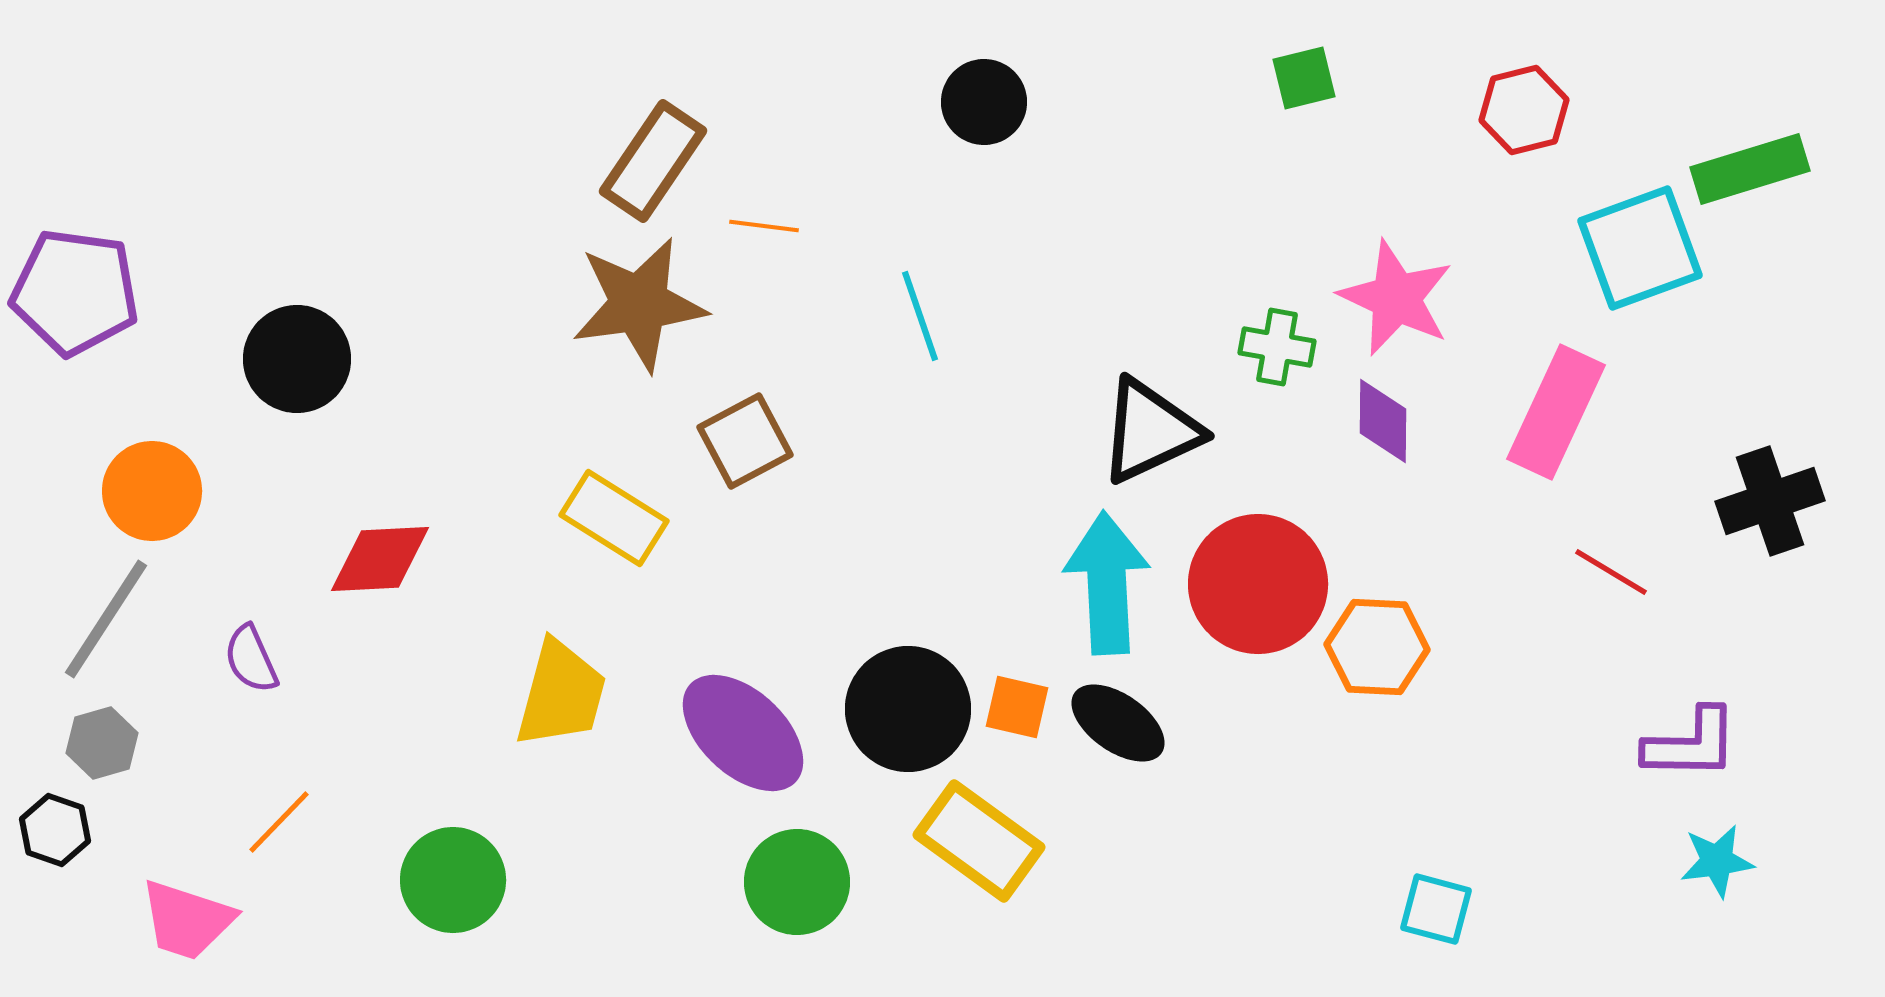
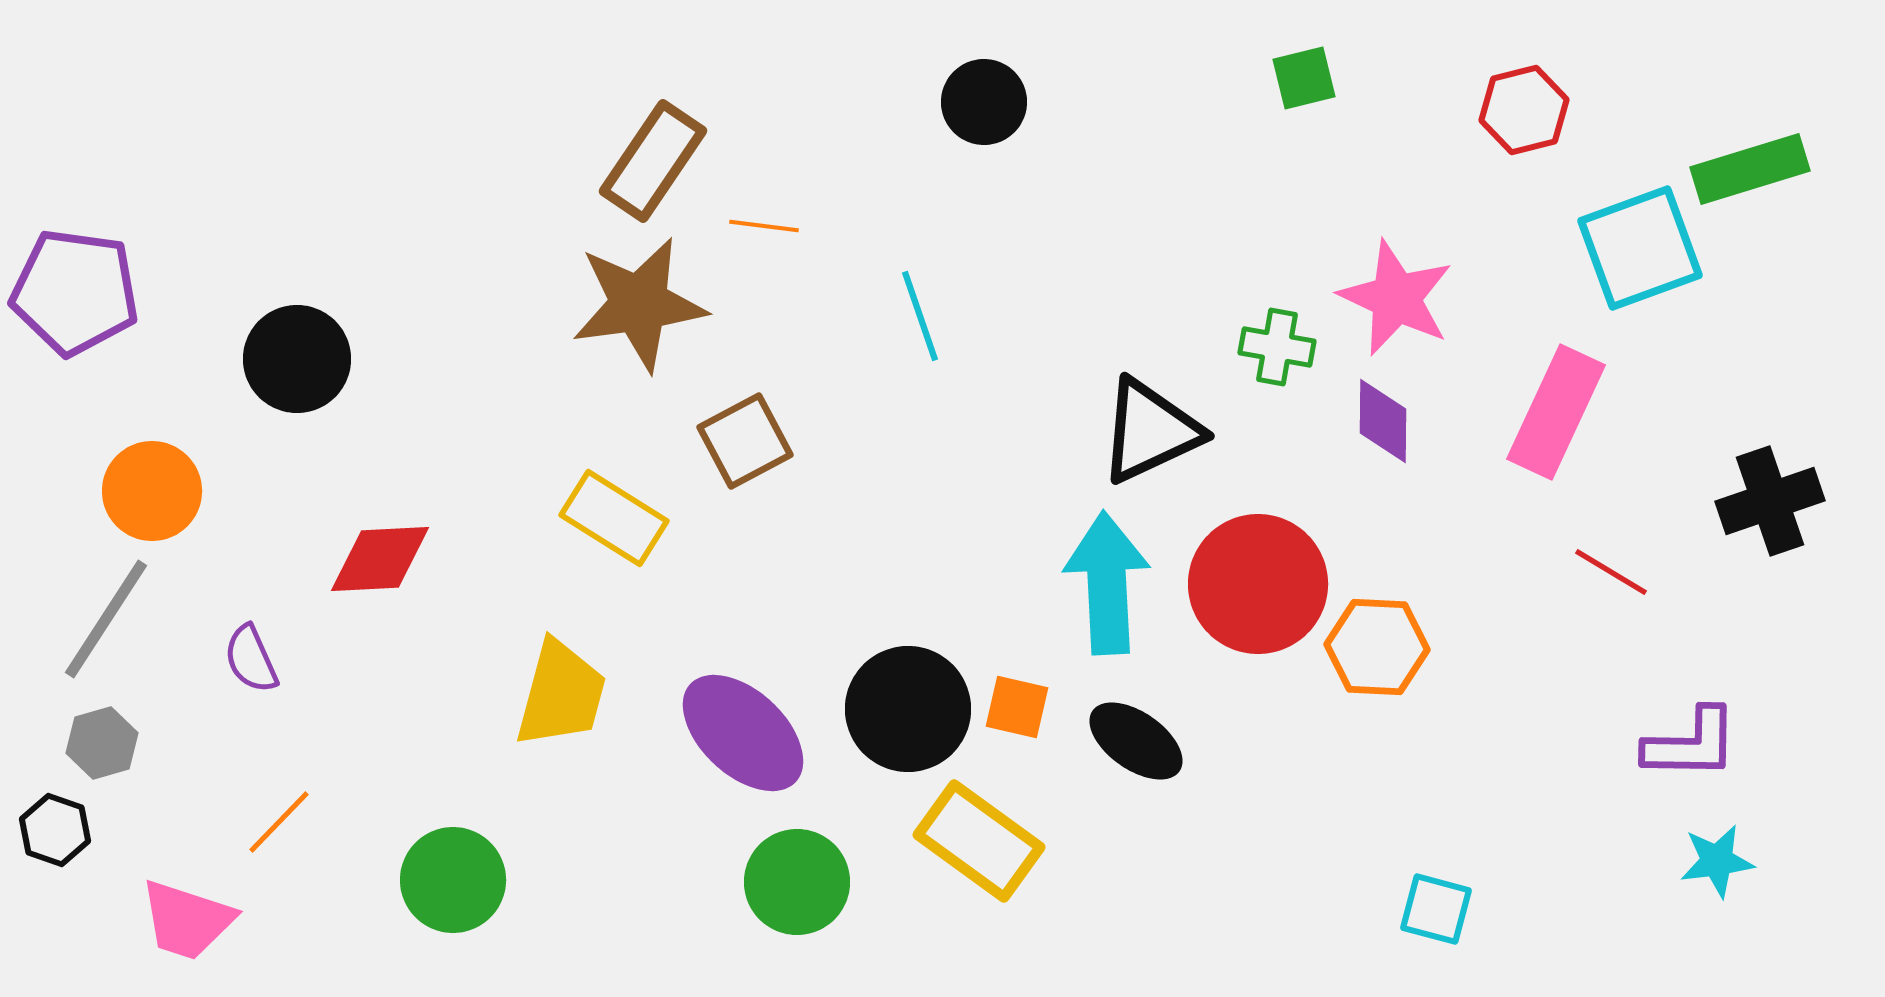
black ellipse at (1118, 723): moved 18 px right, 18 px down
